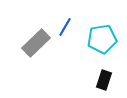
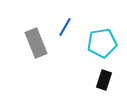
cyan pentagon: moved 4 px down
gray rectangle: rotated 68 degrees counterclockwise
